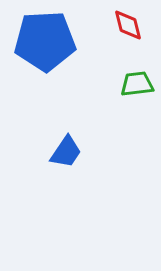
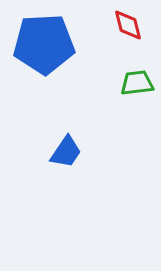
blue pentagon: moved 1 px left, 3 px down
green trapezoid: moved 1 px up
